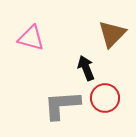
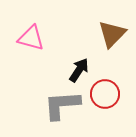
black arrow: moved 7 px left, 2 px down; rotated 55 degrees clockwise
red circle: moved 4 px up
